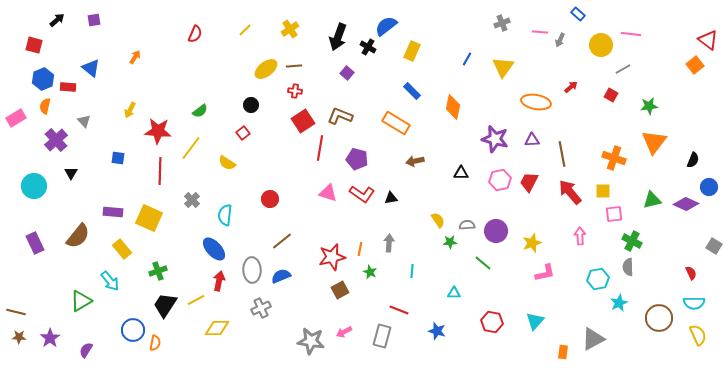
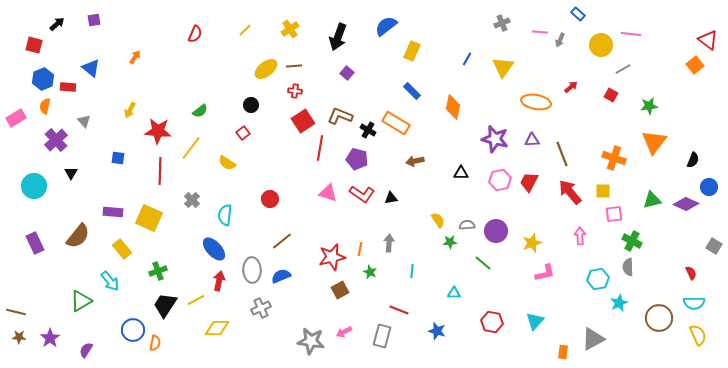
black arrow at (57, 20): moved 4 px down
black cross at (368, 47): moved 83 px down
brown line at (562, 154): rotated 10 degrees counterclockwise
